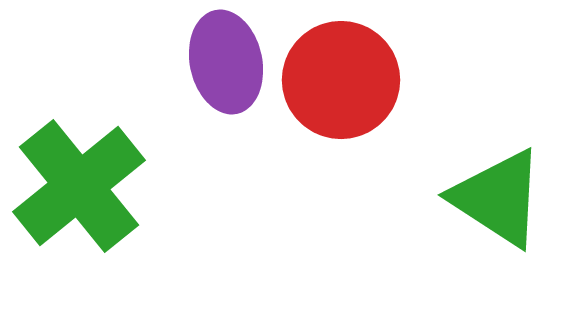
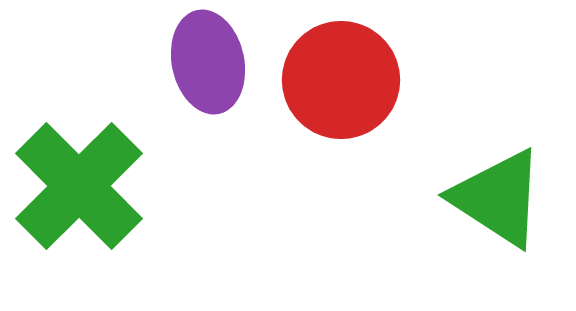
purple ellipse: moved 18 px left
green cross: rotated 6 degrees counterclockwise
